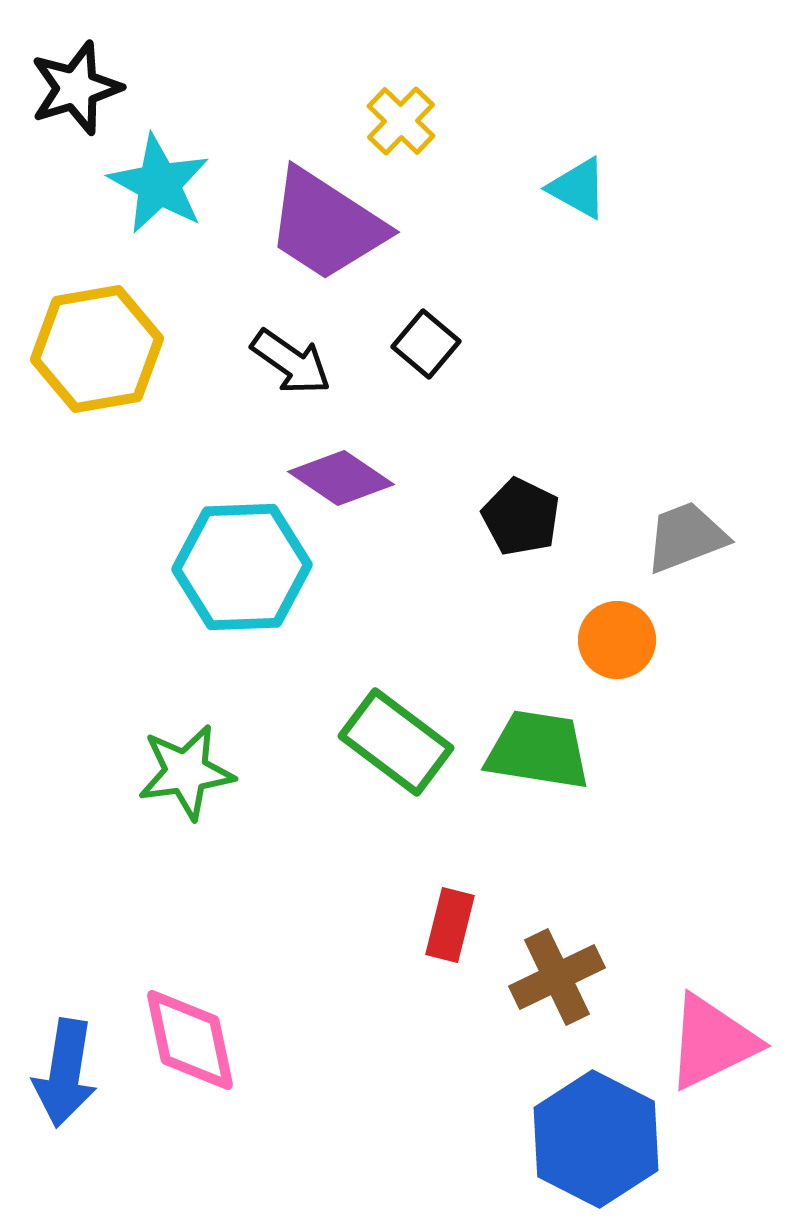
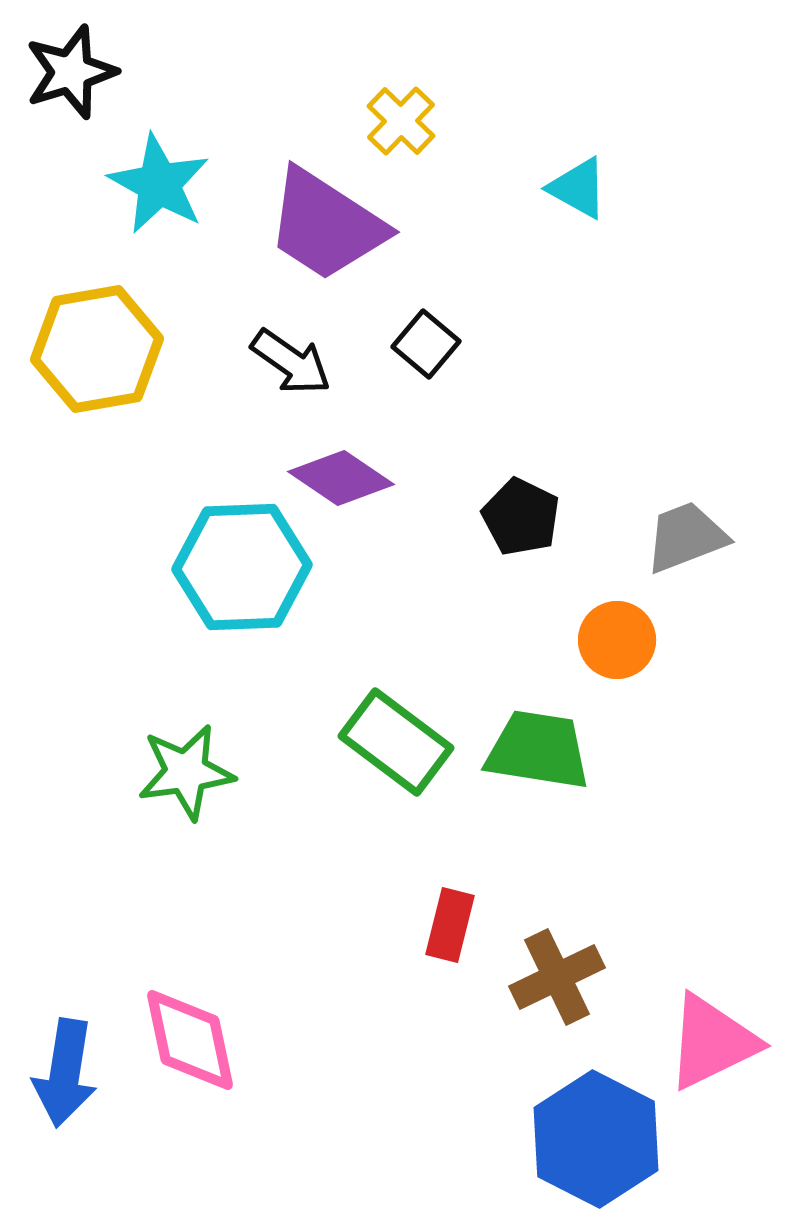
black star: moved 5 px left, 16 px up
